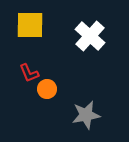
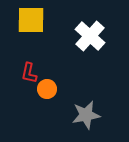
yellow square: moved 1 px right, 5 px up
red L-shape: rotated 35 degrees clockwise
